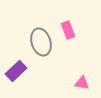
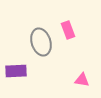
purple rectangle: rotated 40 degrees clockwise
pink triangle: moved 3 px up
